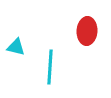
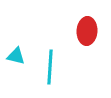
cyan triangle: moved 9 px down
